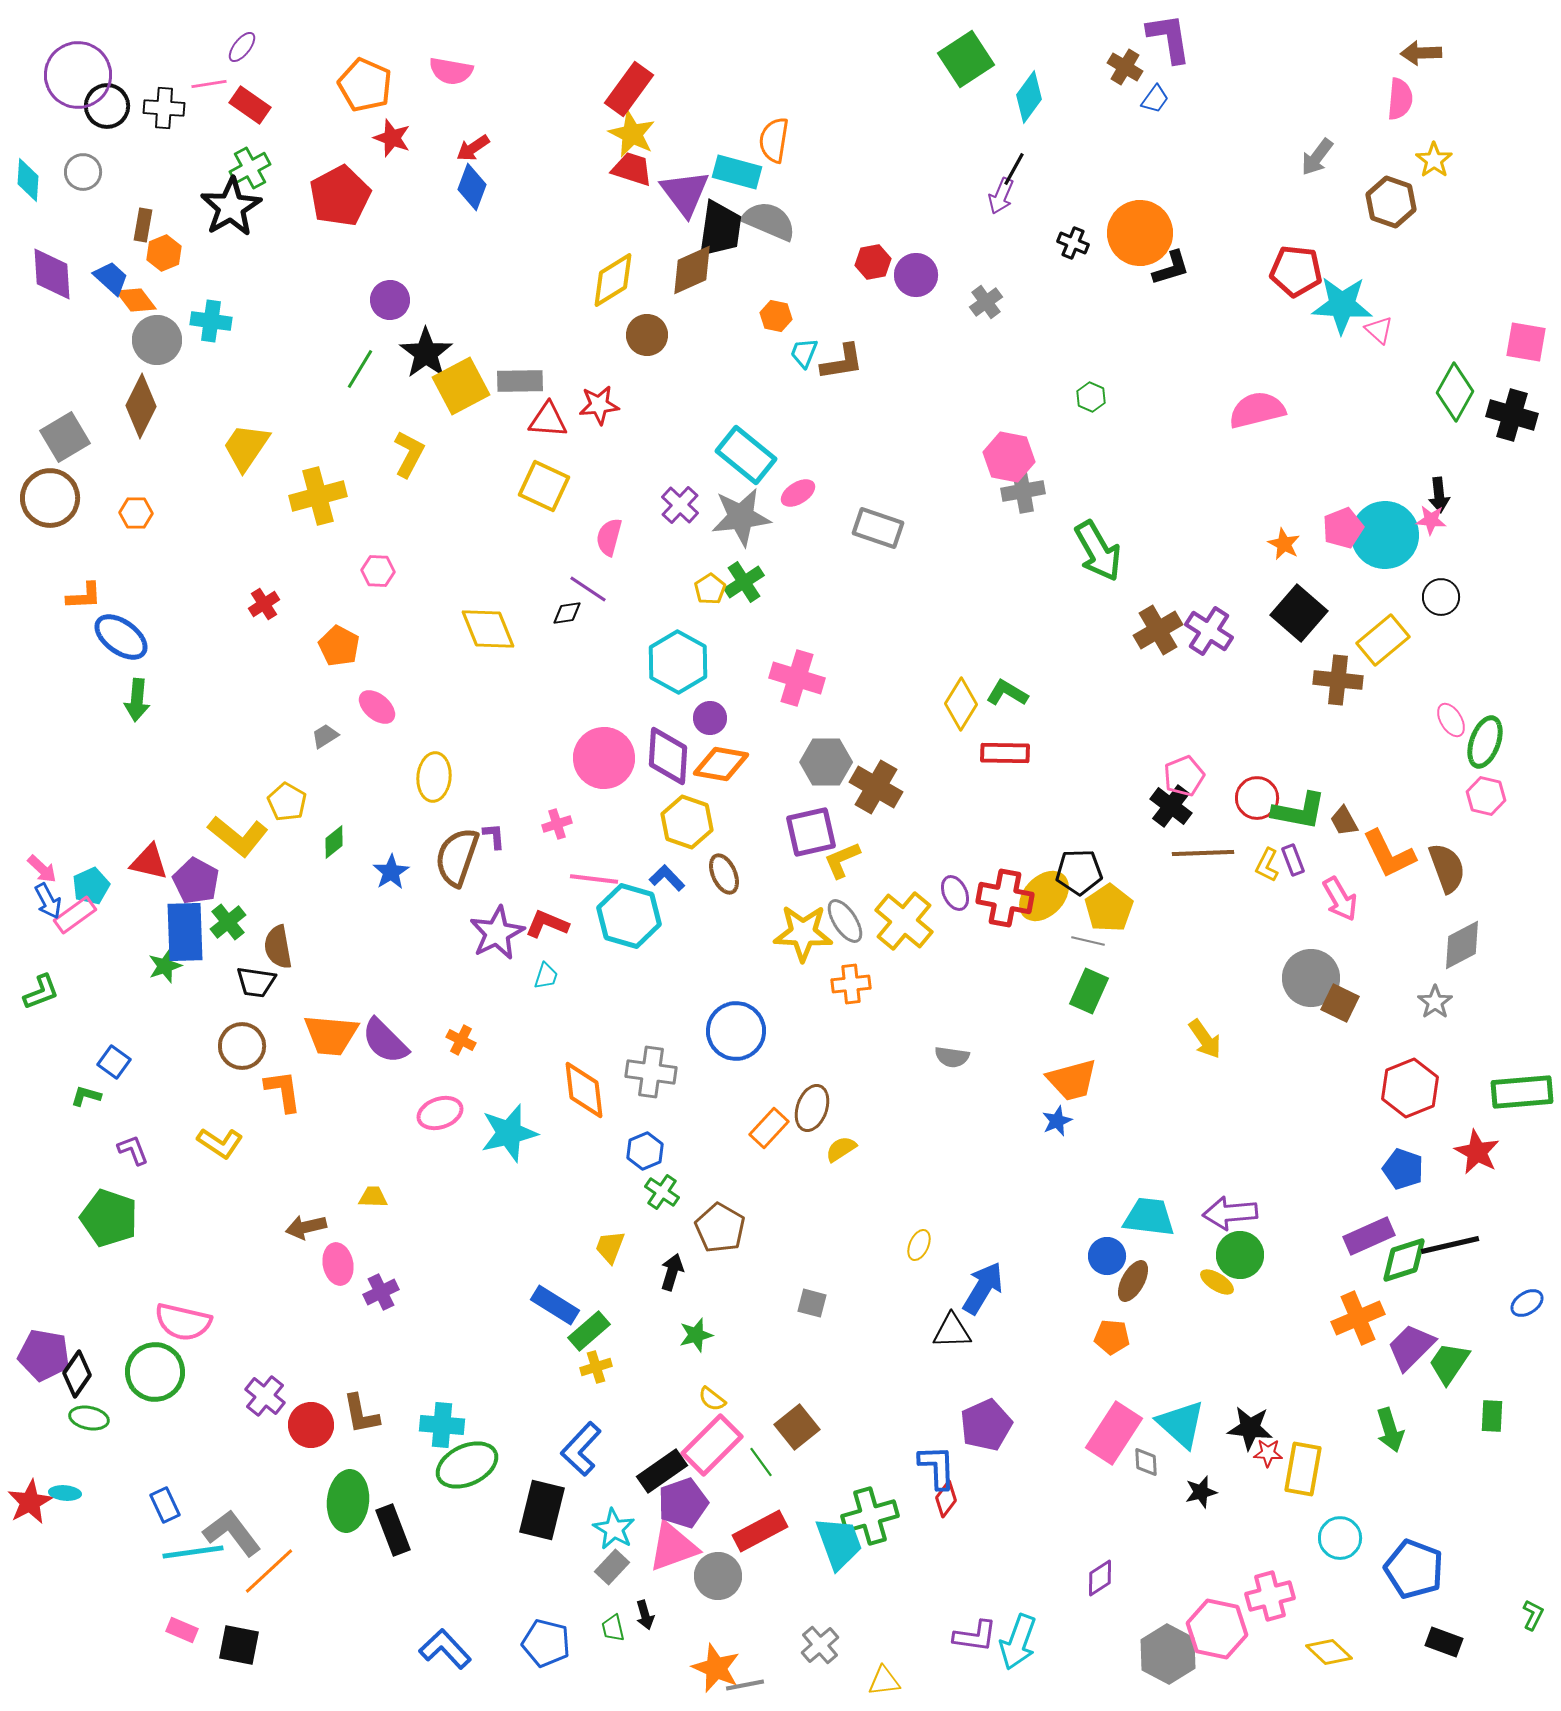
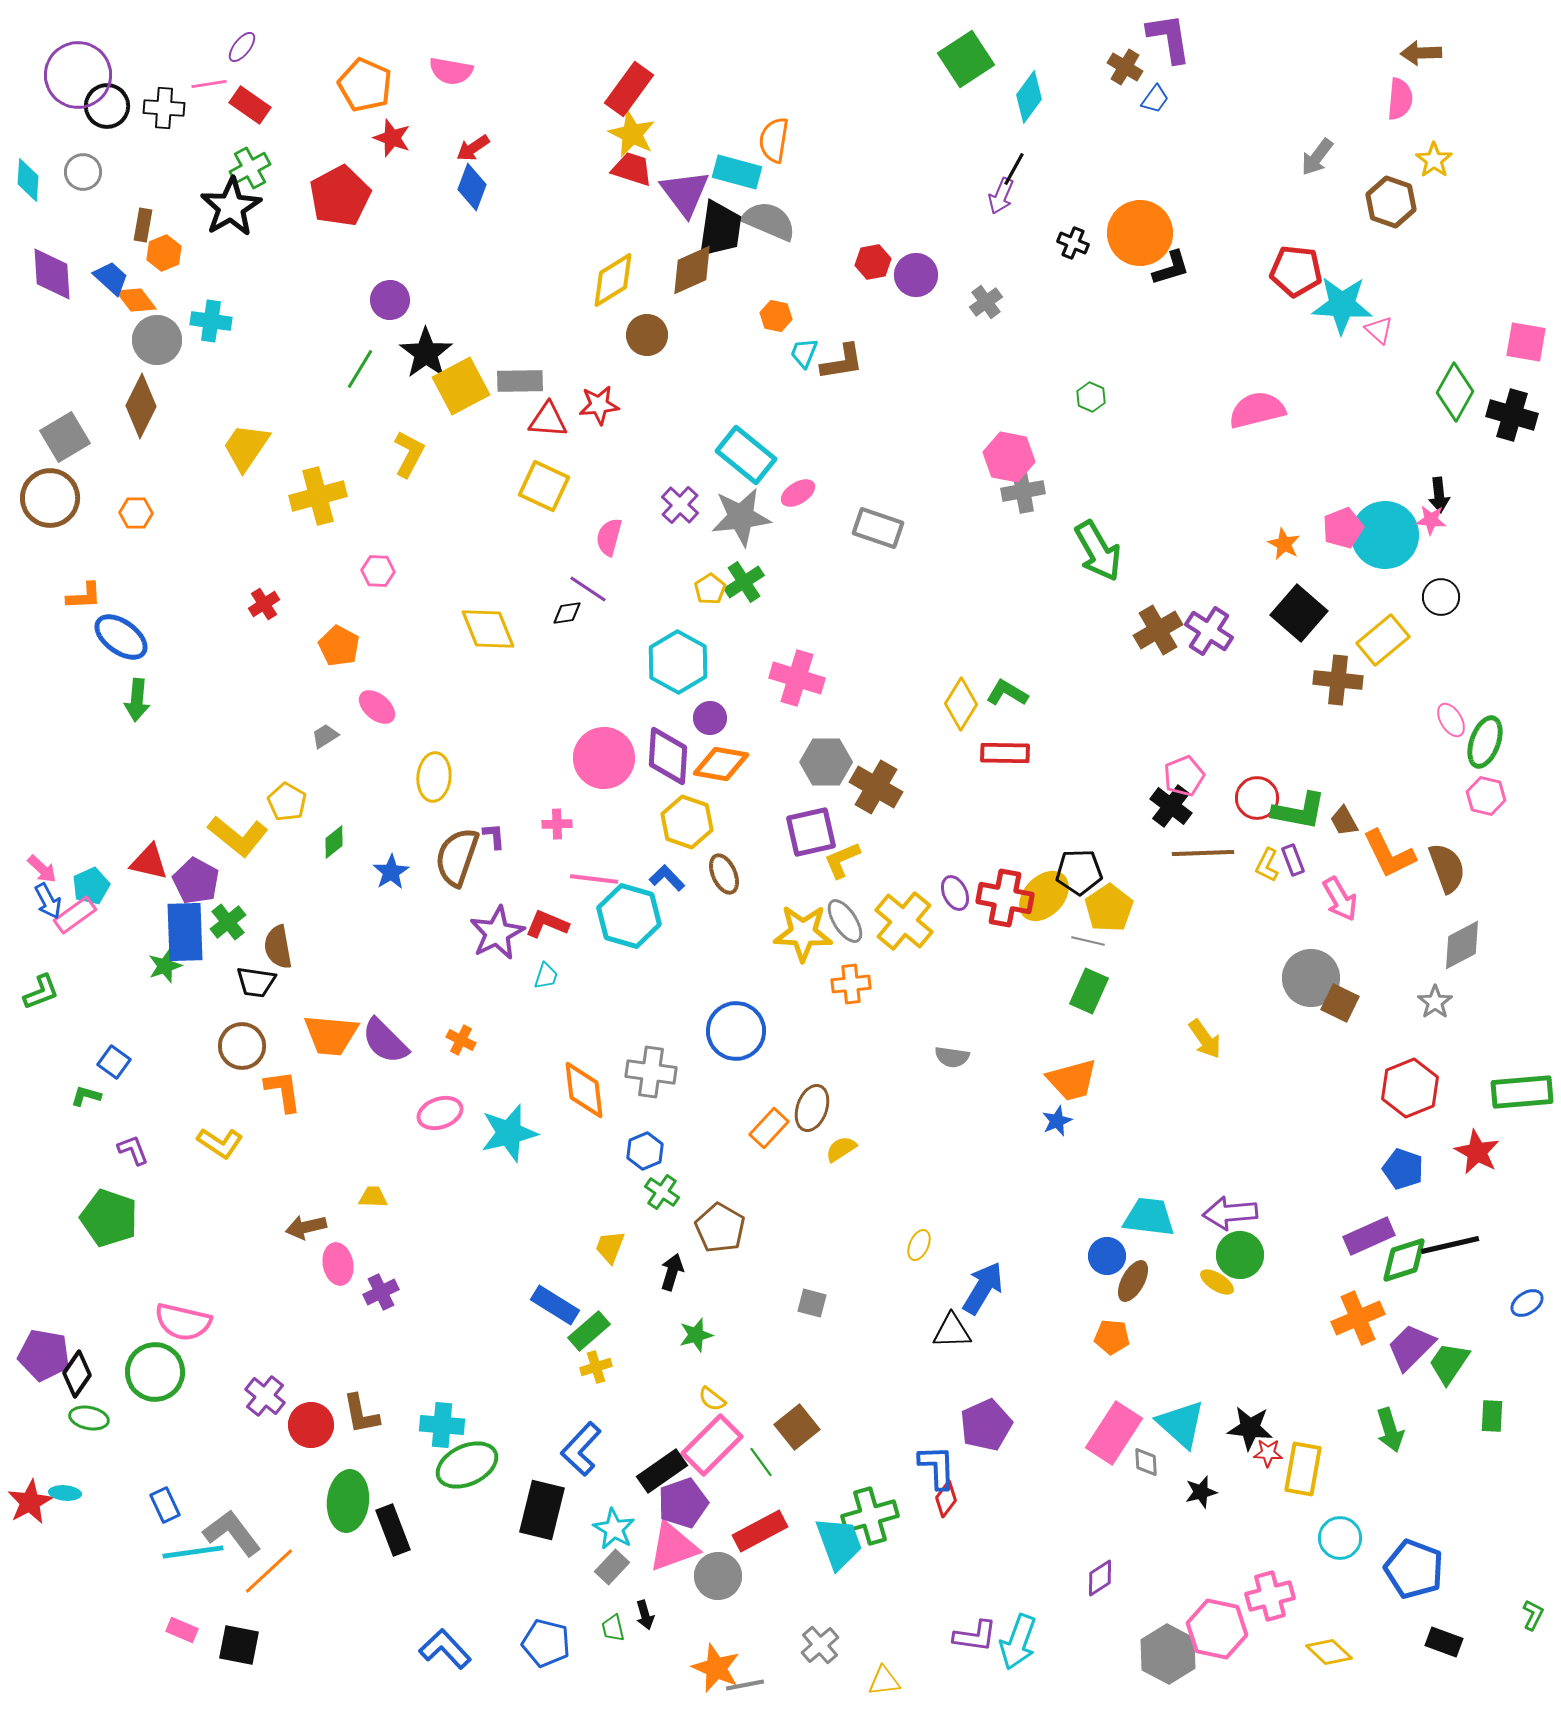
pink cross at (557, 824): rotated 16 degrees clockwise
